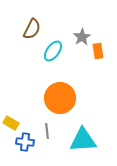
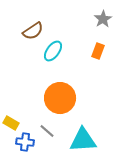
brown semicircle: moved 1 px right, 2 px down; rotated 30 degrees clockwise
gray star: moved 21 px right, 18 px up
orange rectangle: rotated 28 degrees clockwise
gray line: rotated 42 degrees counterclockwise
